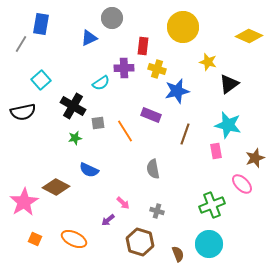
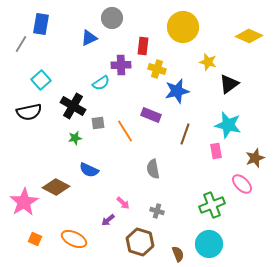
purple cross: moved 3 px left, 3 px up
black semicircle: moved 6 px right
